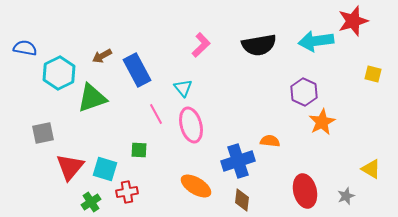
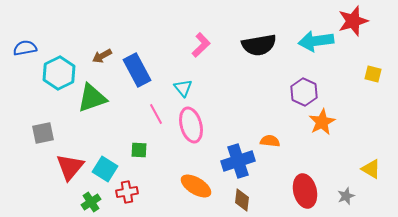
blue semicircle: rotated 20 degrees counterclockwise
cyan square: rotated 15 degrees clockwise
